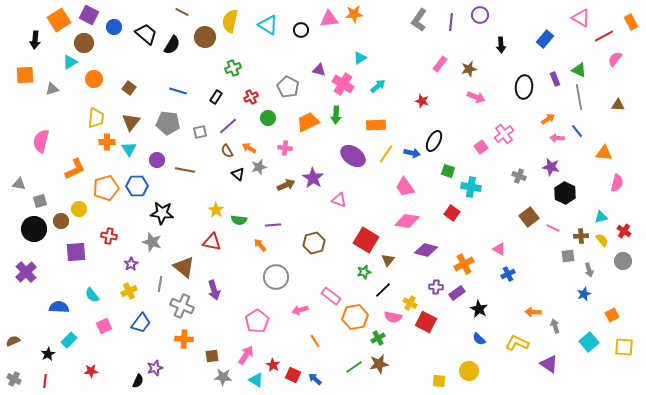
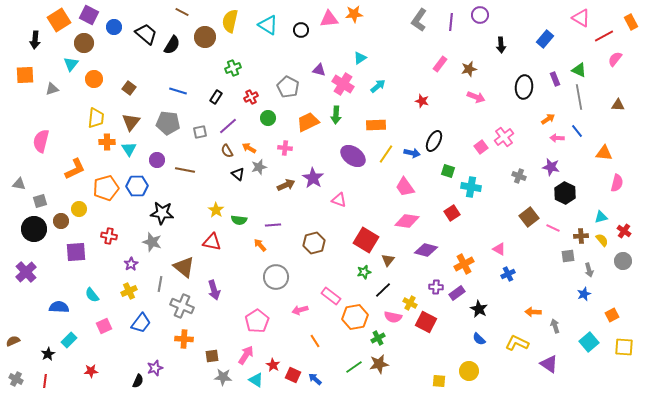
cyan triangle at (70, 62): moved 1 px right, 2 px down; rotated 21 degrees counterclockwise
pink cross at (504, 134): moved 3 px down
red square at (452, 213): rotated 21 degrees clockwise
gray cross at (14, 379): moved 2 px right
